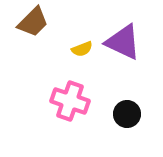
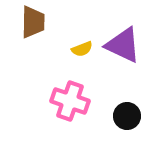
brown trapezoid: rotated 44 degrees counterclockwise
purple triangle: moved 3 px down
black circle: moved 2 px down
